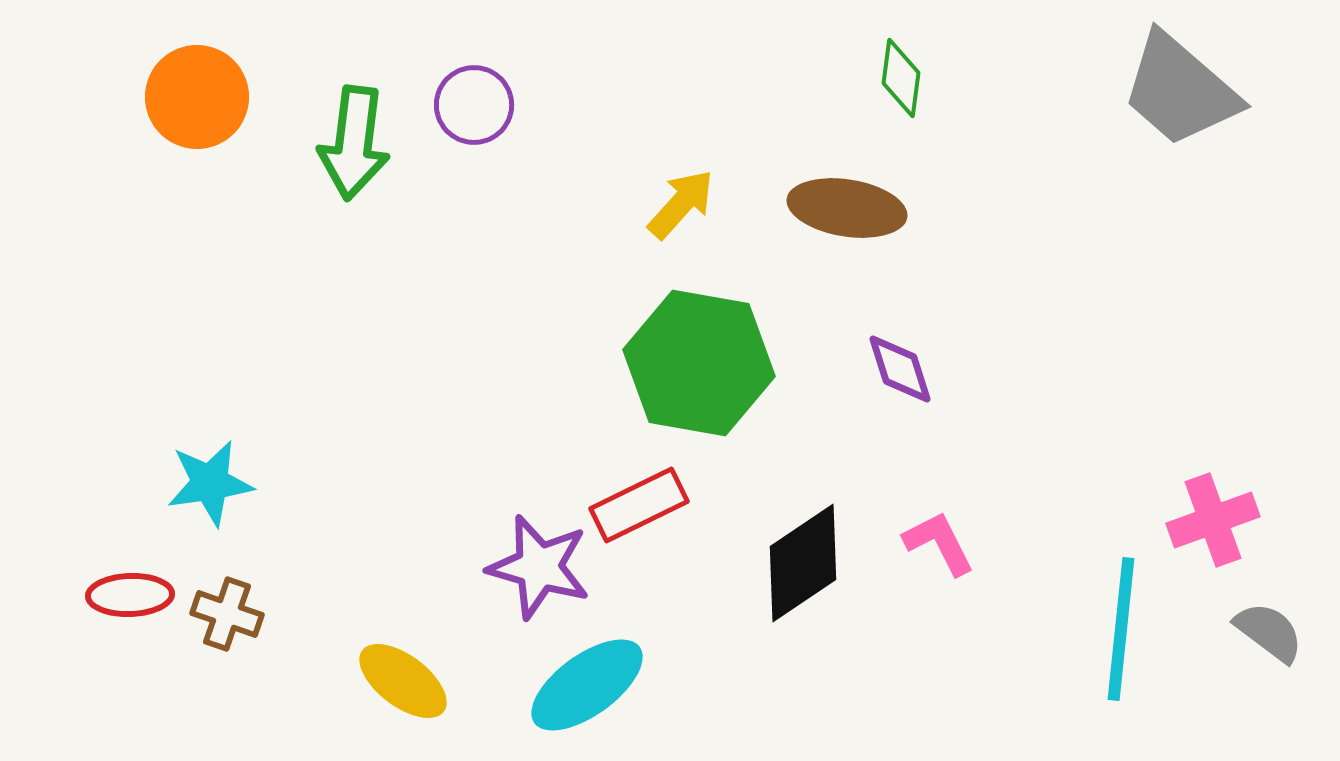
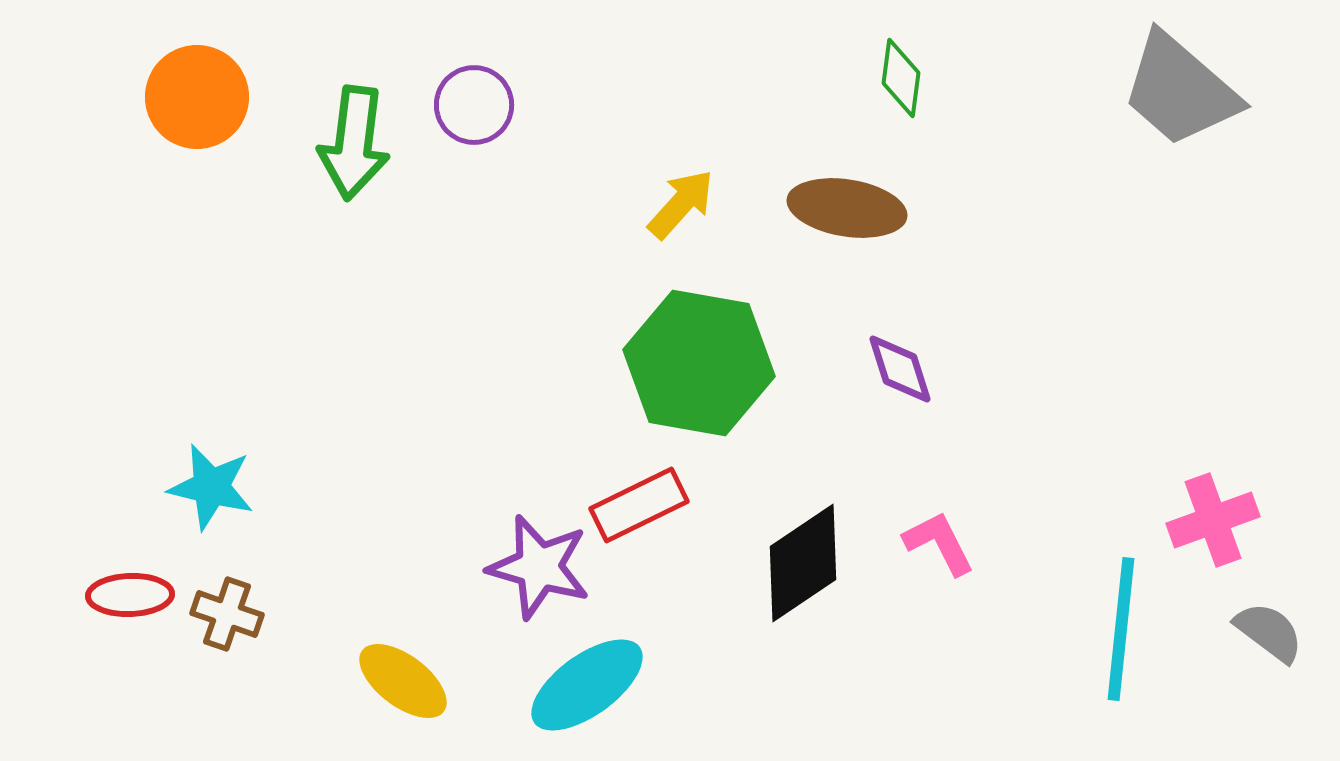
cyan star: moved 1 px right, 4 px down; rotated 22 degrees clockwise
